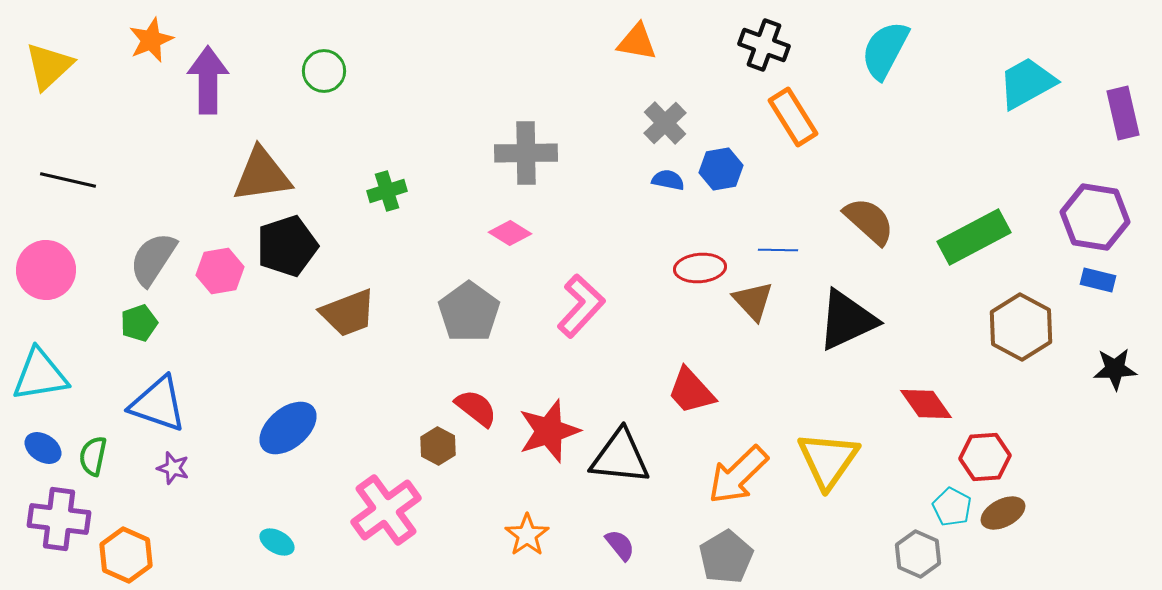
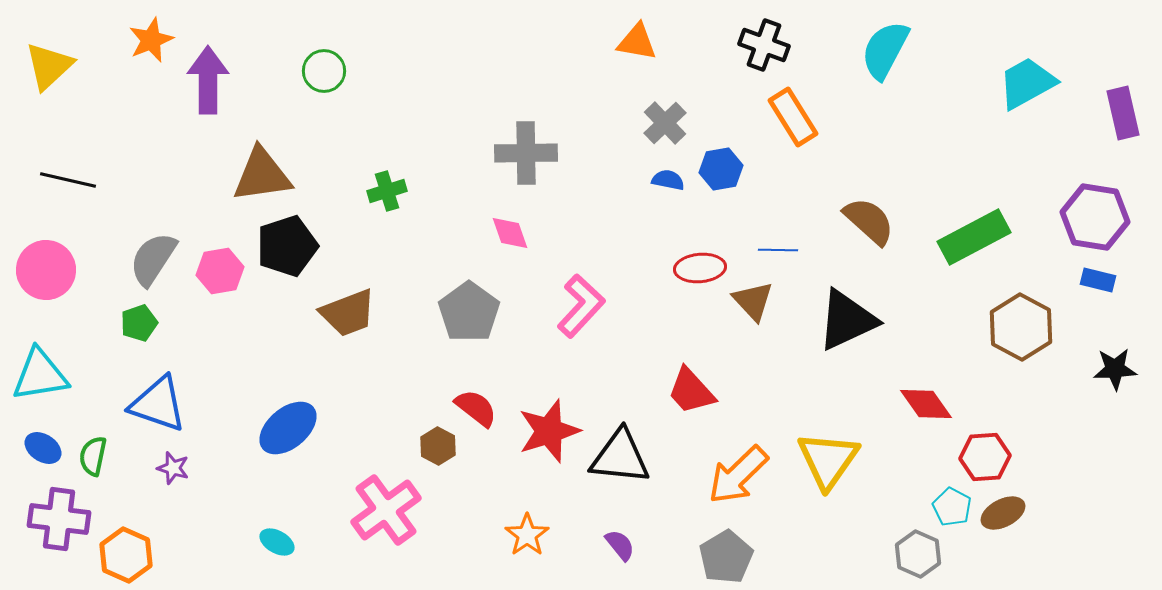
pink diamond at (510, 233): rotated 39 degrees clockwise
